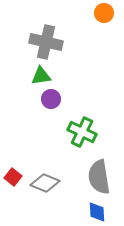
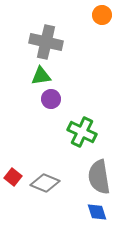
orange circle: moved 2 px left, 2 px down
blue diamond: rotated 15 degrees counterclockwise
